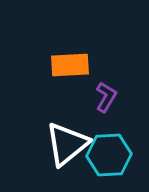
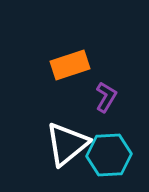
orange rectangle: rotated 15 degrees counterclockwise
